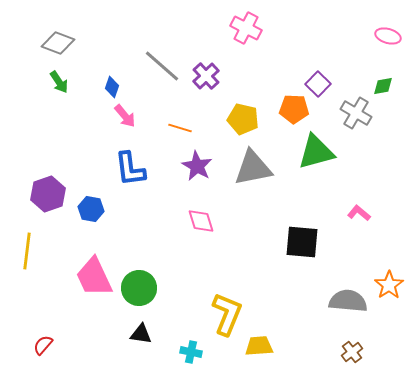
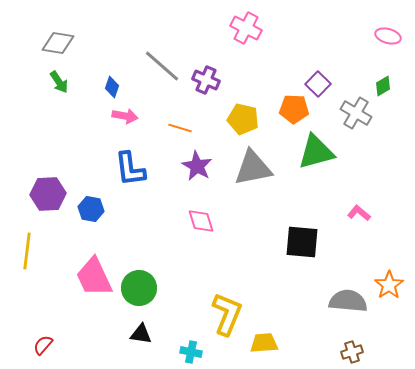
gray diamond: rotated 12 degrees counterclockwise
purple cross: moved 4 px down; rotated 24 degrees counterclockwise
green diamond: rotated 20 degrees counterclockwise
pink arrow: rotated 40 degrees counterclockwise
purple hexagon: rotated 16 degrees clockwise
yellow trapezoid: moved 5 px right, 3 px up
brown cross: rotated 20 degrees clockwise
